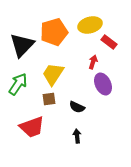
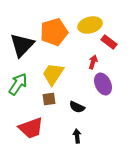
red trapezoid: moved 1 px left, 1 px down
